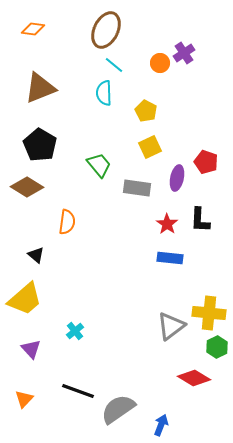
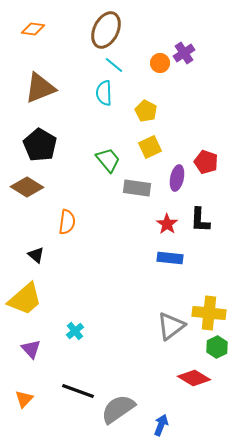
green trapezoid: moved 9 px right, 5 px up
